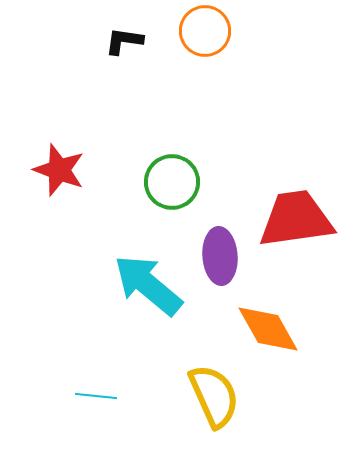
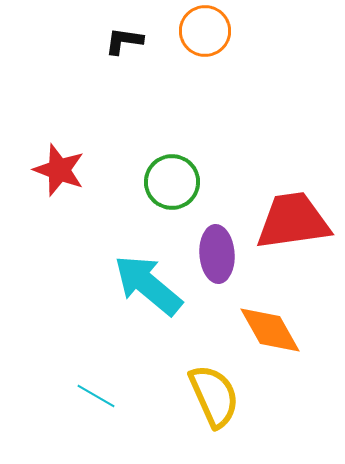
red trapezoid: moved 3 px left, 2 px down
purple ellipse: moved 3 px left, 2 px up
orange diamond: moved 2 px right, 1 px down
cyan line: rotated 24 degrees clockwise
